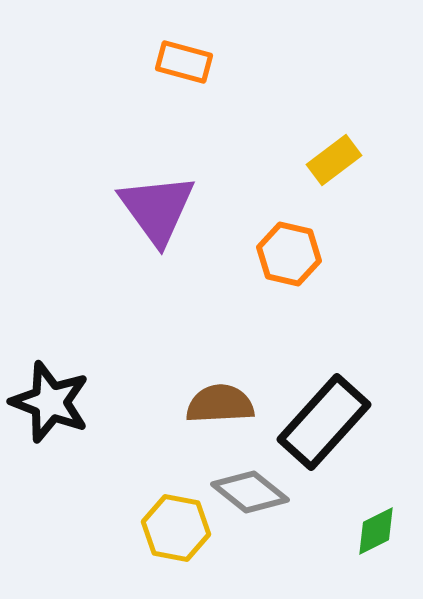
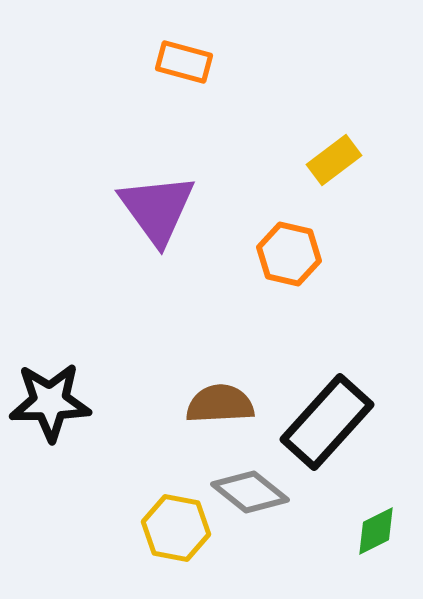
black star: rotated 22 degrees counterclockwise
black rectangle: moved 3 px right
